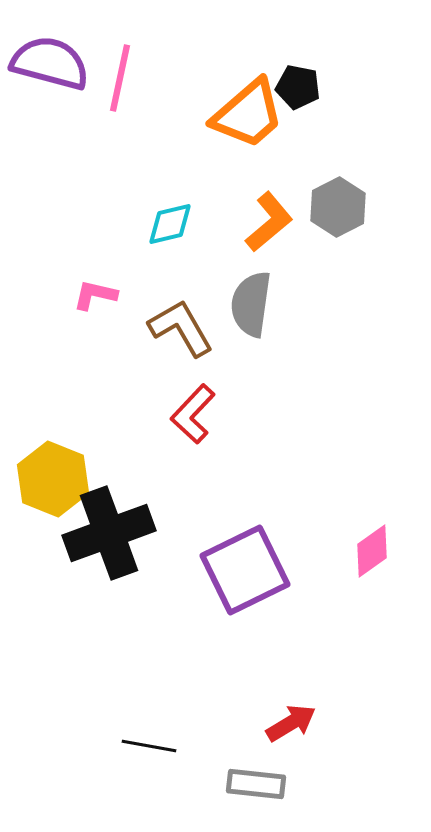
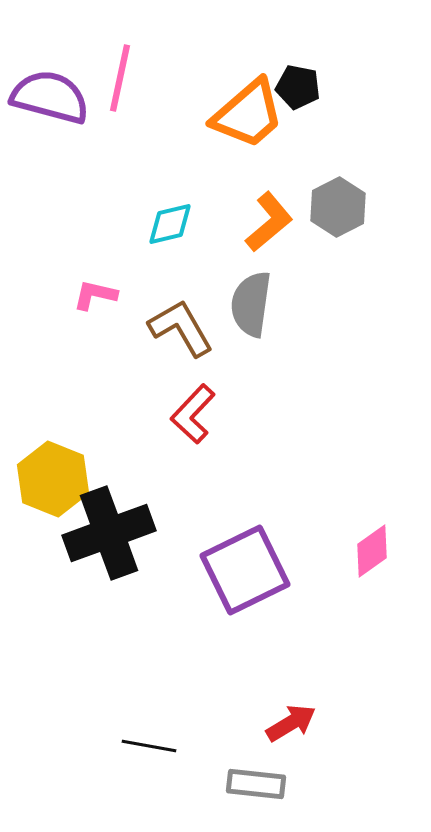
purple semicircle: moved 34 px down
